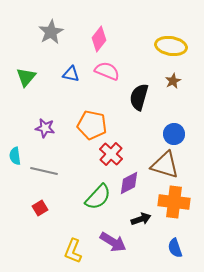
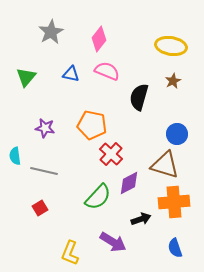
blue circle: moved 3 px right
orange cross: rotated 12 degrees counterclockwise
yellow L-shape: moved 3 px left, 2 px down
